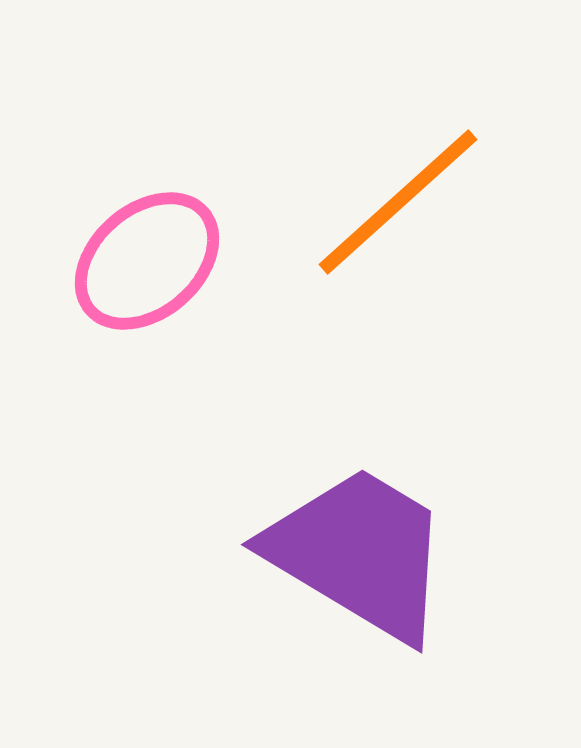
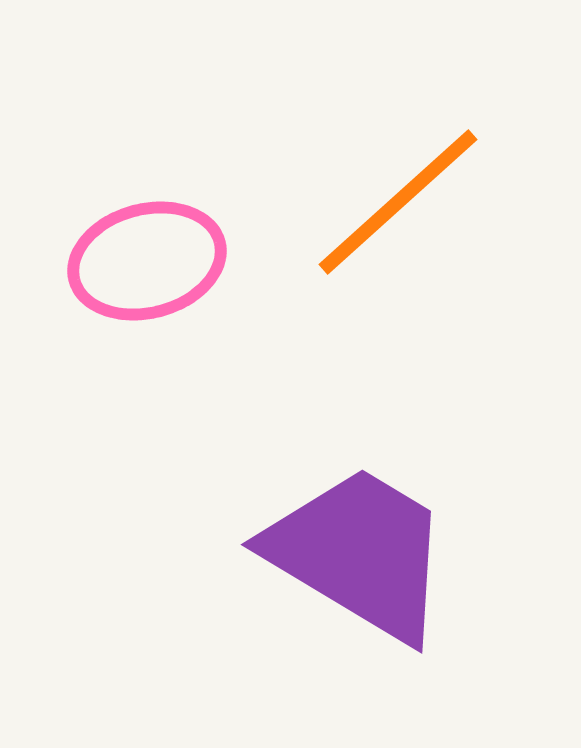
pink ellipse: rotated 26 degrees clockwise
